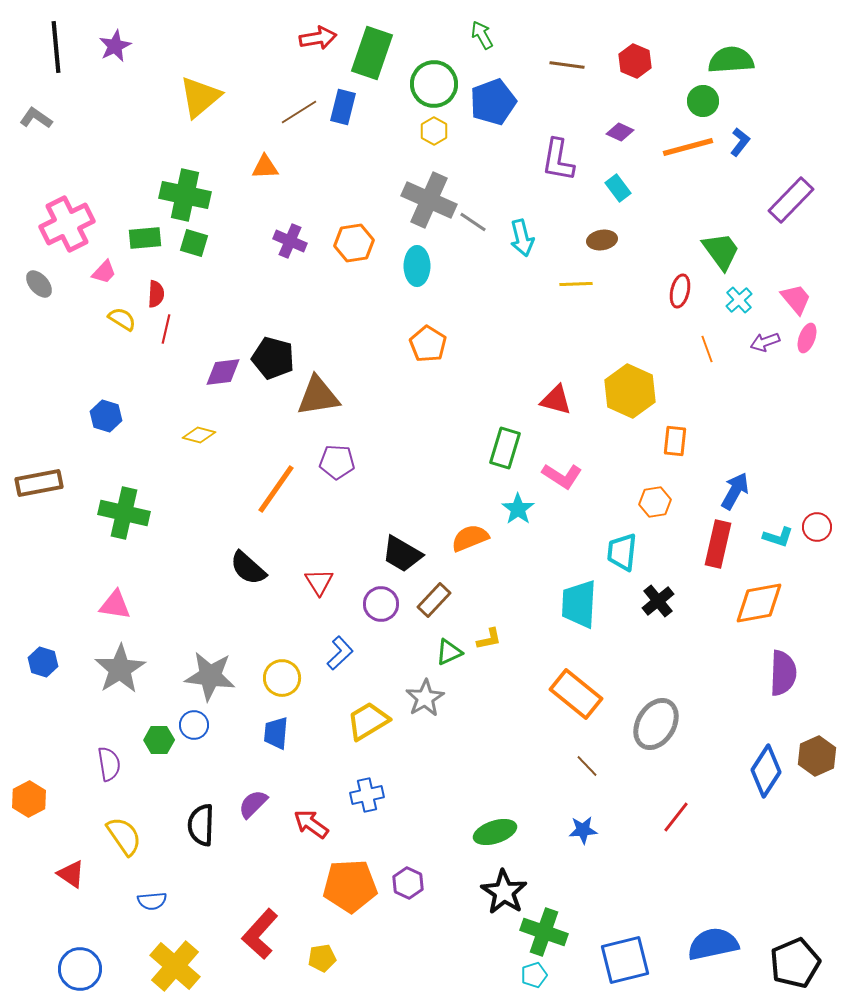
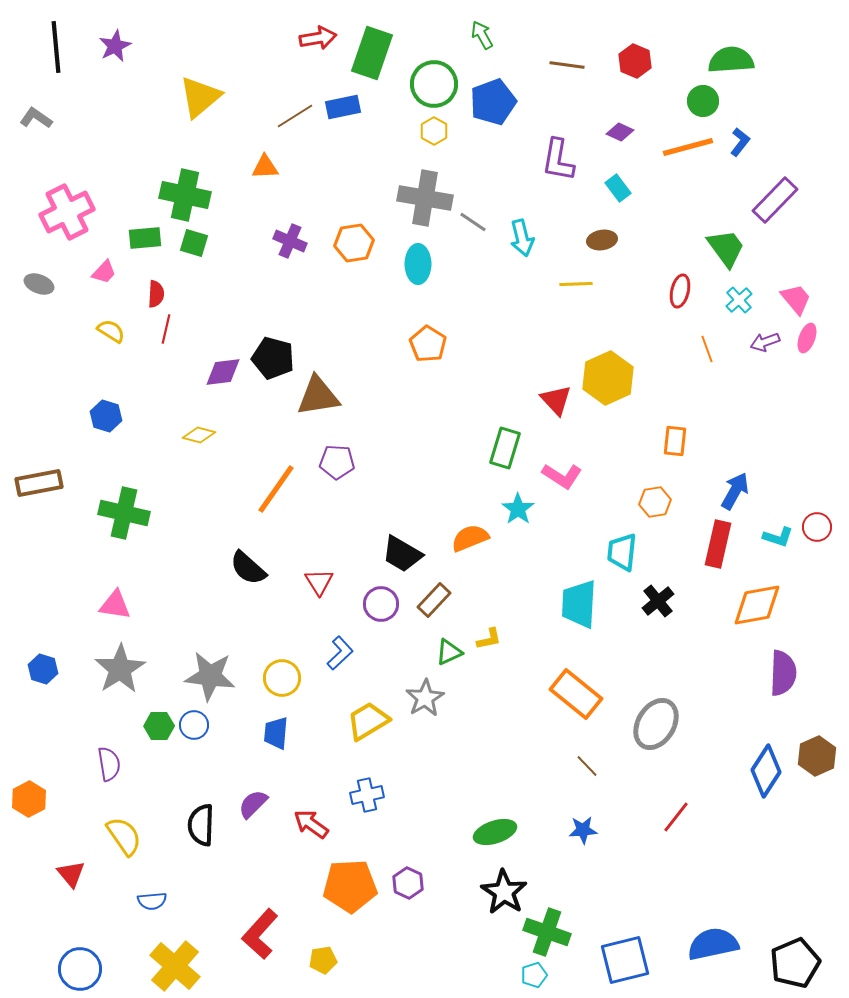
blue rectangle at (343, 107): rotated 64 degrees clockwise
brown line at (299, 112): moved 4 px left, 4 px down
gray cross at (429, 200): moved 4 px left, 2 px up; rotated 14 degrees counterclockwise
purple rectangle at (791, 200): moved 16 px left
pink cross at (67, 224): moved 12 px up
green trapezoid at (721, 251): moved 5 px right, 3 px up
cyan ellipse at (417, 266): moved 1 px right, 2 px up
gray ellipse at (39, 284): rotated 28 degrees counterclockwise
yellow semicircle at (122, 319): moved 11 px left, 12 px down
yellow hexagon at (630, 391): moved 22 px left, 13 px up; rotated 12 degrees clockwise
red triangle at (556, 400): rotated 32 degrees clockwise
orange diamond at (759, 603): moved 2 px left, 2 px down
blue hexagon at (43, 662): moved 7 px down
green hexagon at (159, 740): moved 14 px up
red triangle at (71, 874): rotated 16 degrees clockwise
green cross at (544, 932): moved 3 px right
yellow pentagon at (322, 958): moved 1 px right, 2 px down
